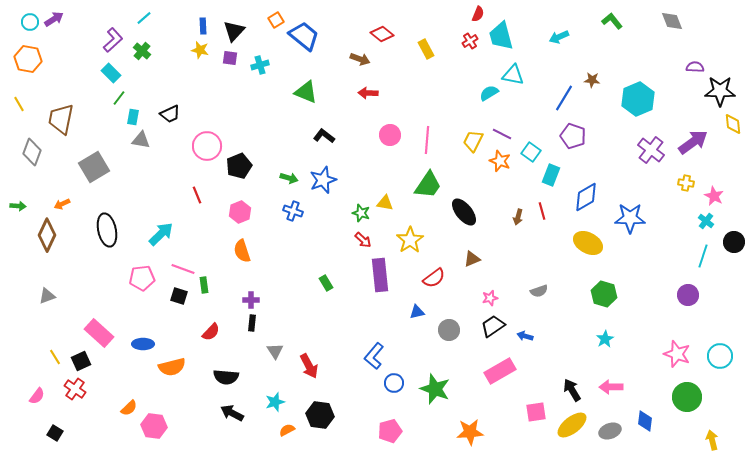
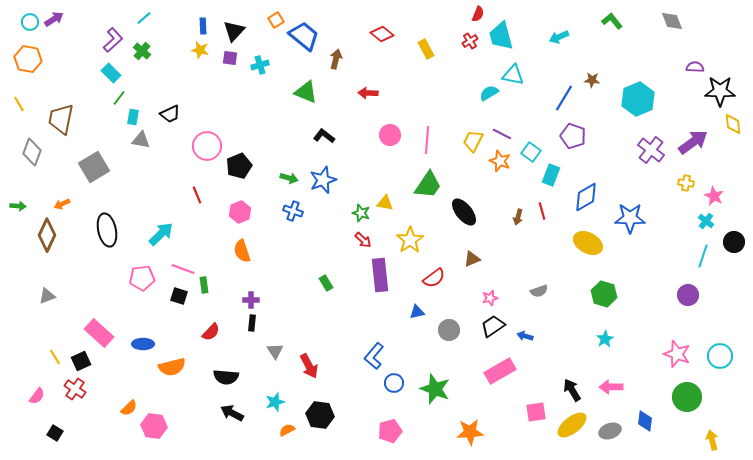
brown arrow at (360, 59): moved 24 px left; rotated 96 degrees counterclockwise
